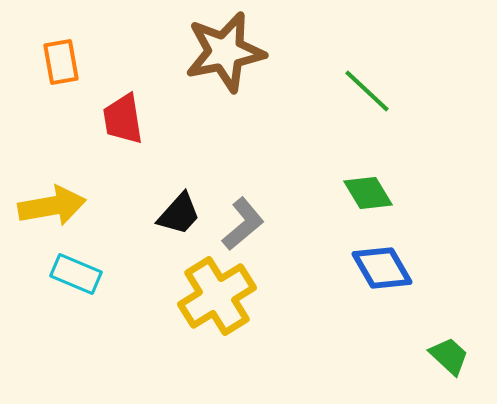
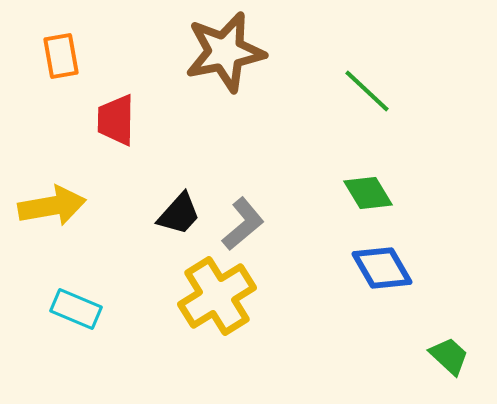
orange rectangle: moved 6 px up
red trapezoid: moved 7 px left, 1 px down; rotated 10 degrees clockwise
cyan rectangle: moved 35 px down
